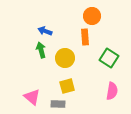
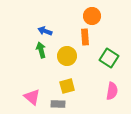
yellow circle: moved 2 px right, 2 px up
